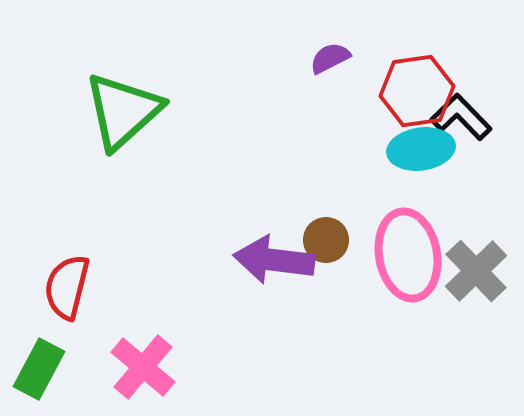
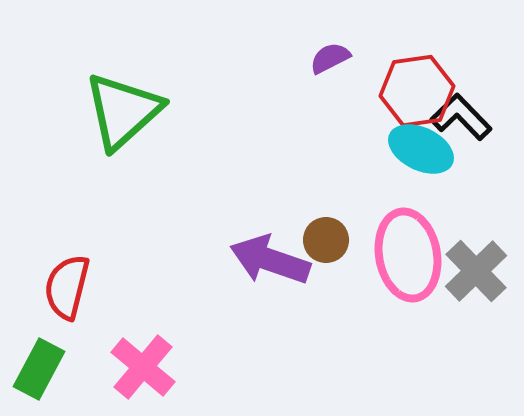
cyan ellipse: rotated 34 degrees clockwise
purple arrow: moved 4 px left; rotated 12 degrees clockwise
